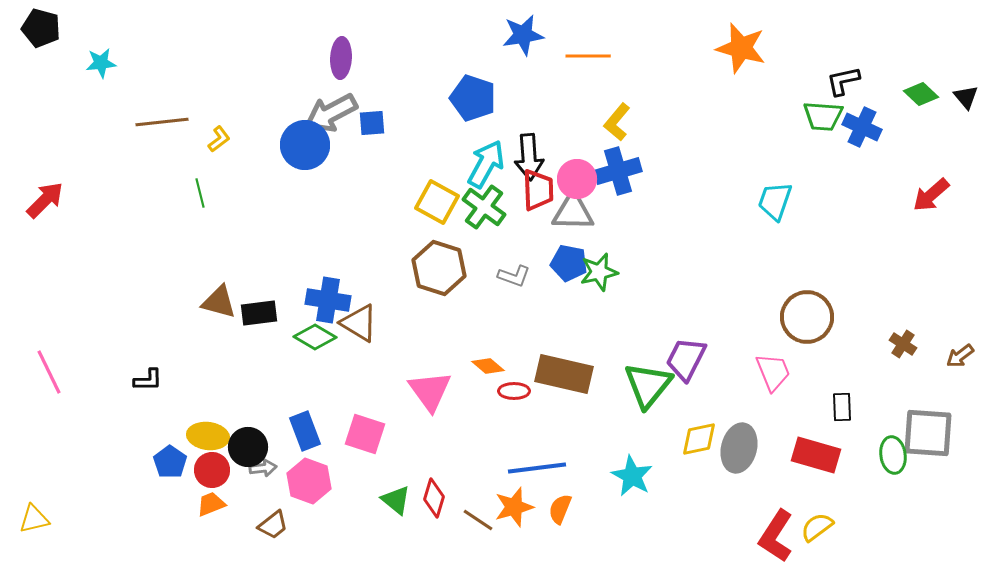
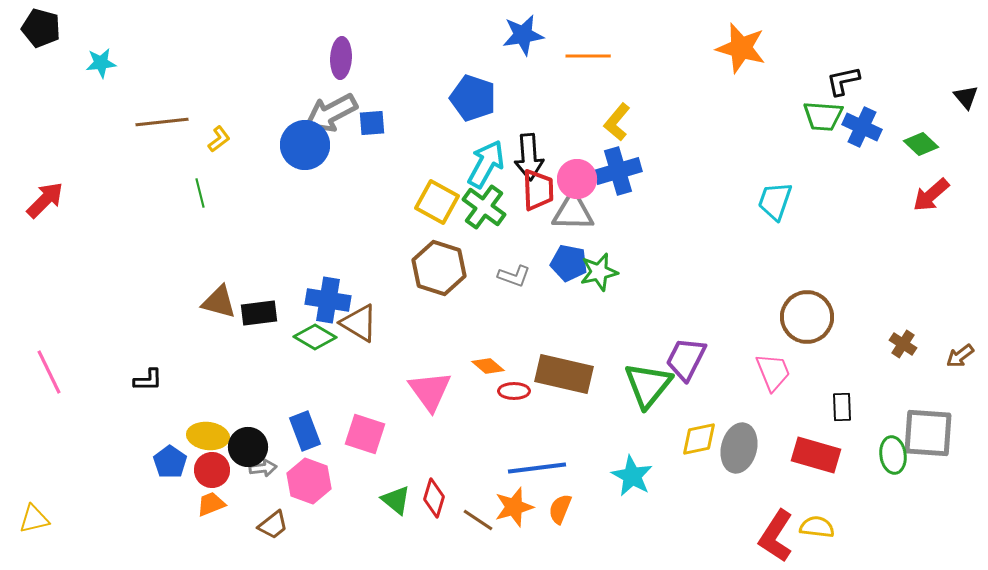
green diamond at (921, 94): moved 50 px down
yellow semicircle at (817, 527): rotated 44 degrees clockwise
